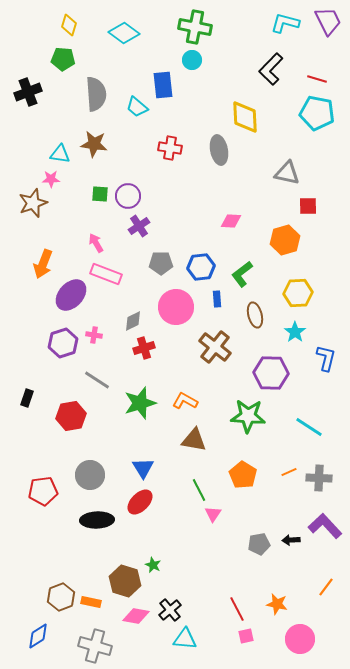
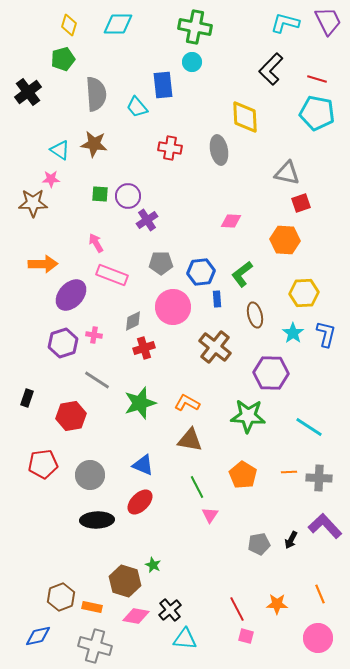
cyan diamond at (124, 33): moved 6 px left, 9 px up; rotated 36 degrees counterclockwise
green pentagon at (63, 59): rotated 20 degrees counterclockwise
cyan circle at (192, 60): moved 2 px down
black cross at (28, 92): rotated 16 degrees counterclockwise
cyan trapezoid at (137, 107): rotated 10 degrees clockwise
cyan triangle at (60, 154): moved 4 px up; rotated 25 degrees clockwise
brown star at (33, 203): rotated 20 degrees clockwise
red square at (308, 206): moved 7 px left, 3 px up; rotated 18 degrees counterclockwise
purple cross at (139, 226): moved 8 px right, 6 px up
orange hexagon at (285, 240): rotated 20 degrees clockwise
orange arrow at (43, 264): rotated 112 degrees counterclockwise
blue hexagon at (201, 267): moved 5 px down
pink rectangle at (106, 274): moved 6 px right, 1 px down
yellow hexagon at (298, 293): moved 6 px right
pink circle at (176, 307): moved 3 px left
cyan star at (295, 332): moved 2 px left, 1 px down
blue L-shape at (326, 358): moved 24 px up
orange L-shape at (185, 401): moved 2 px right, 2 px down
brown triangle at (194, 440): moved 4 px left
blue triangle at (143, 468): moved 3 px up; rotated 35 degrees counterclockwise
orange line at (289, 472): rotated 21 degrees clockwise
green line at (199, 490): moved 2 px left, 3 px up
red pentagon at (43, 491): moved 27 px up
pink triangle at (213, 514): moved 3 px left, 1 px down
black arrow at (291, 540): rotated 60 degrees counterclockwise
orange line at (326, 587): moved 6 px left, 7 px down; rotated 60 degrees counterclockwise
orange rectangle at (91, 602): moved 1 px right, 5 px down
orange star at (277, 604): rotated 10 degrees counterclockwise
blue diamond at (38, 636): rotated 20 degrees clockwise
pink square at (246, 636): rotated 28 degrees clockwise
pink circle at (300, 639): moved 18 px right, 1 px up
